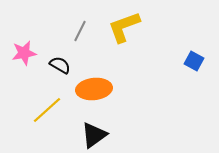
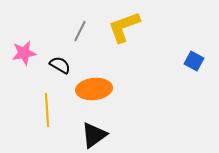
yellow line: rotated 52 degrees counterclockwise
